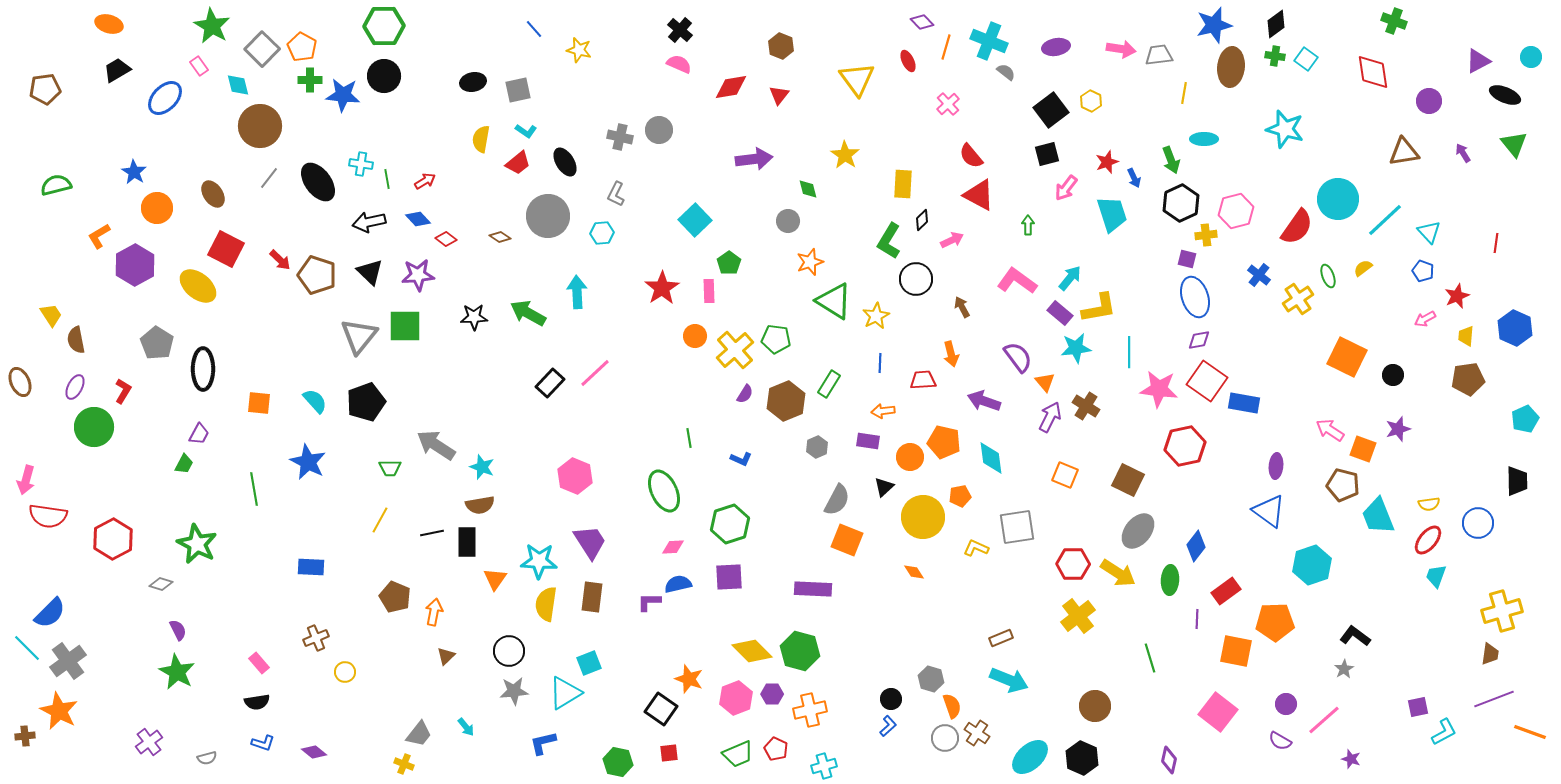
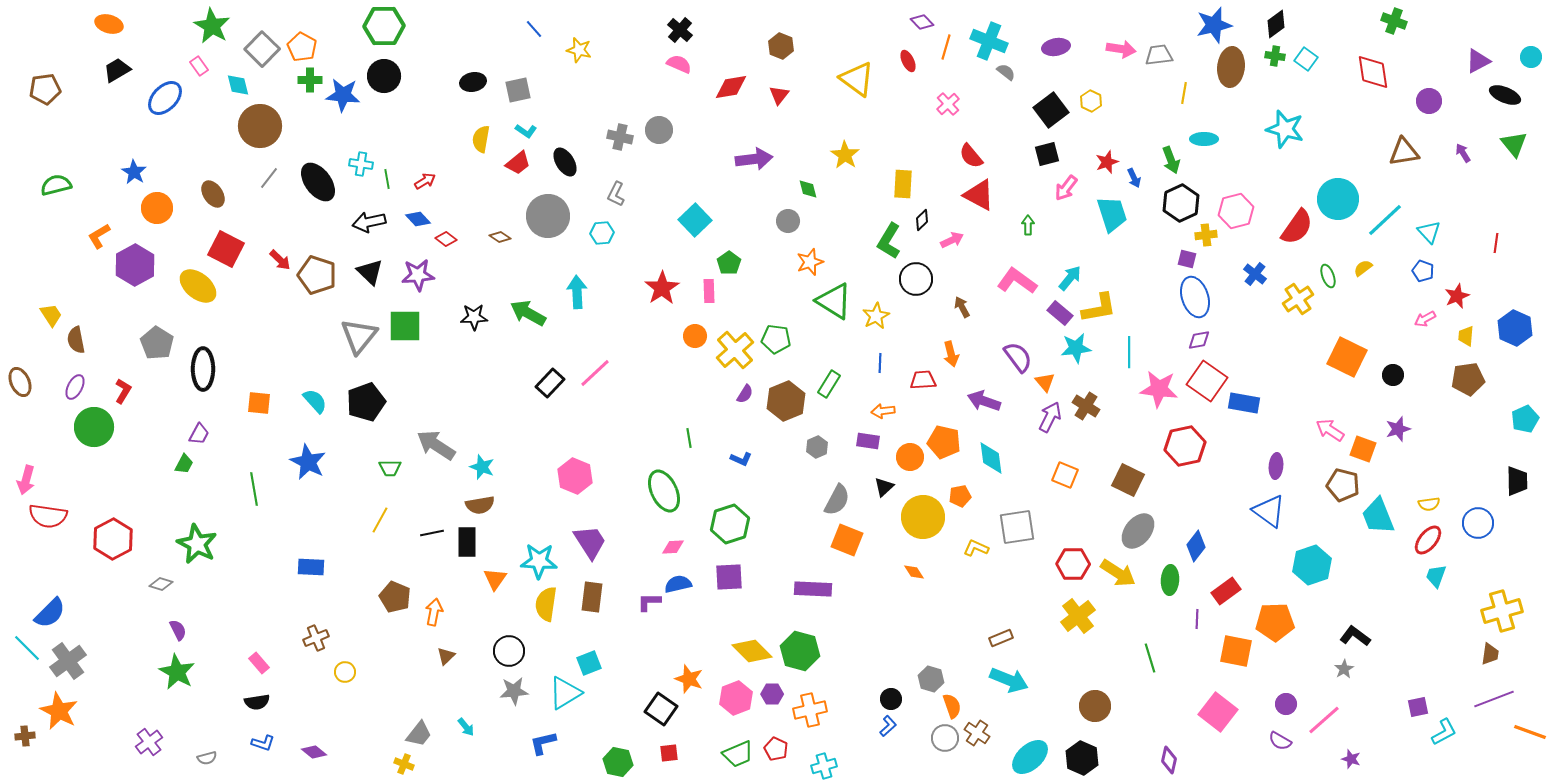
yellow triangle at (857, 79): rotated 18 degrees counterclockwise
blue cross at (1259, 275): moved 4 px left, 1 px up
